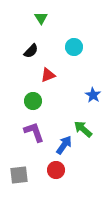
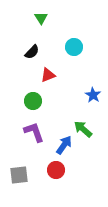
black semicircle: moved 1 px right, 1 px down
